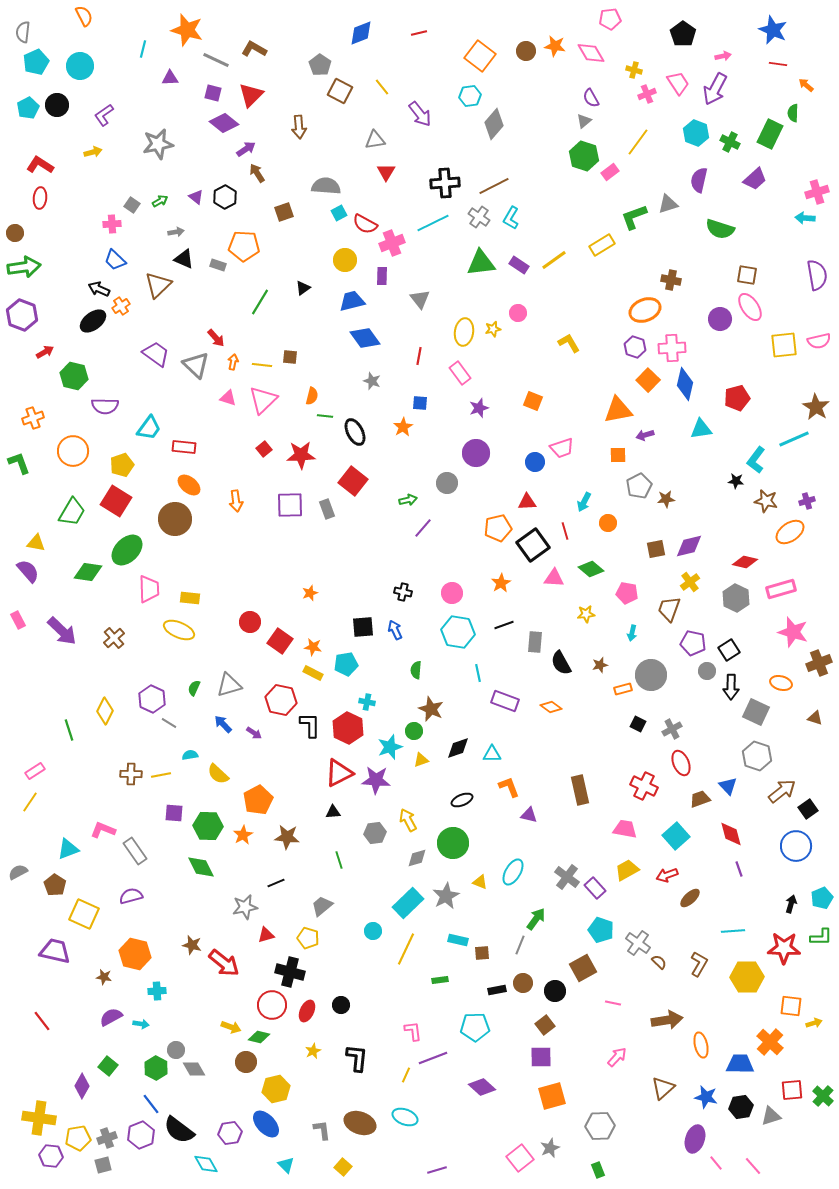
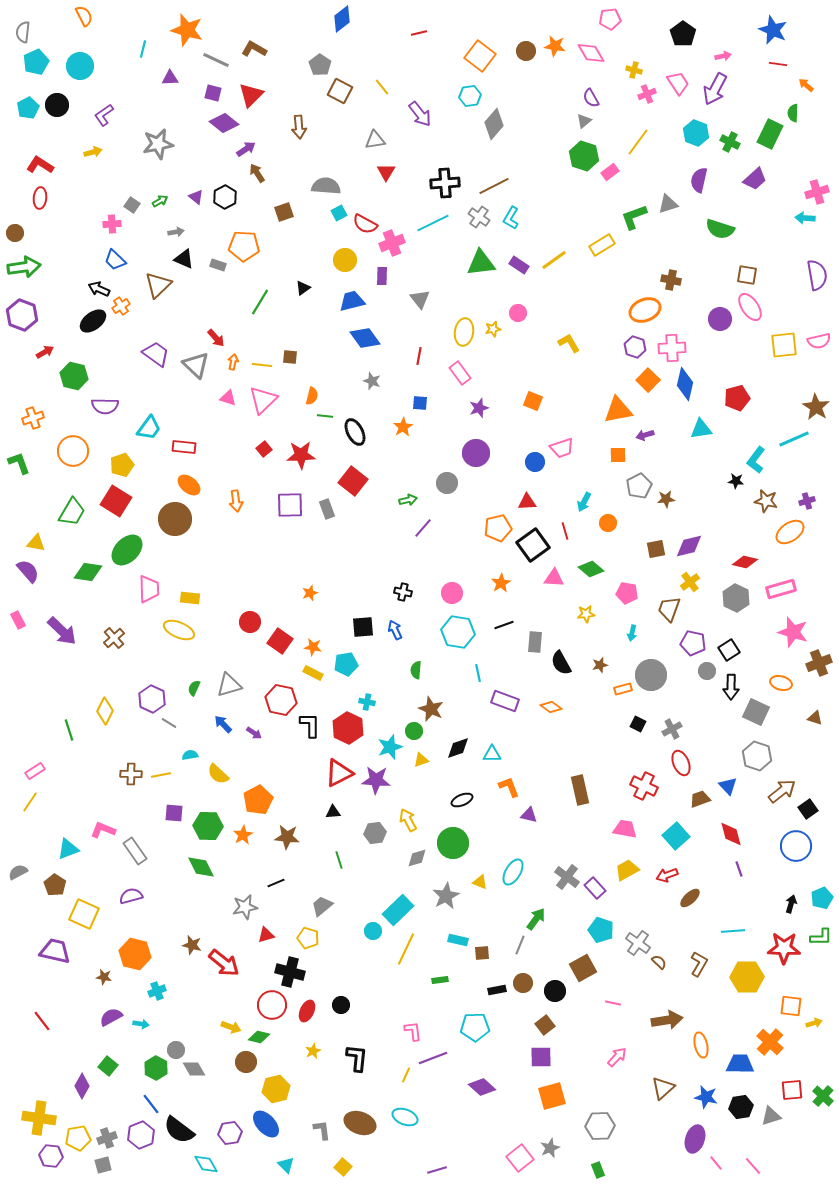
blue diamond at (361, 33): moved 19 px left, 14 px up; rotated 16 degrees counterclockwise
cyan rectangle at (408, 903): moved 10 px left, 7 px down
cyan cross at (157, 991): rotated 18 degrees counterclockwise
